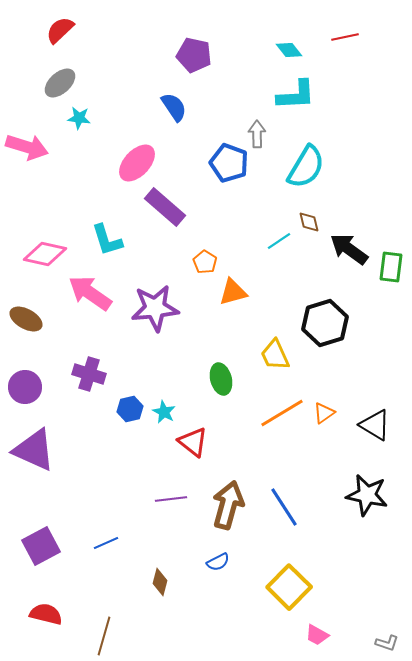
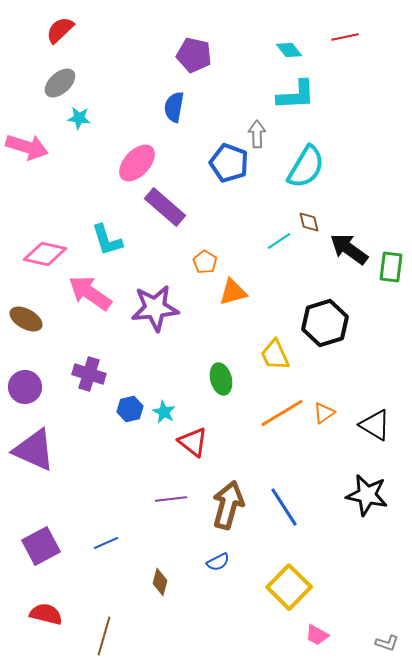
blue semicircle at (174, 107): rotated 136 degrees counterclockwise
